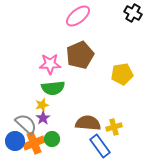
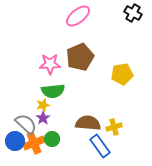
brown pentagon: moved 2 px down
green semicircle: moved 3 px down
yellow star: moved 1 px right
